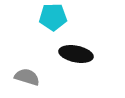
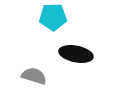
gray semicircle: moved 7 px right, 1 px up
